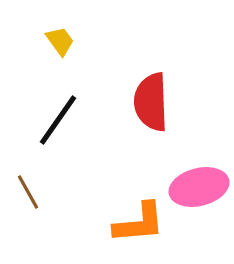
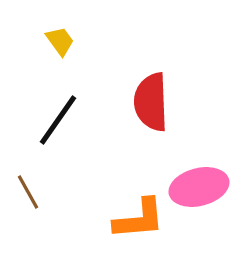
orange L-shape: moved 4 px up
